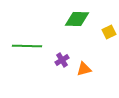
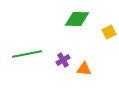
green line: moved 8 px down; rotated 12 degrees counterclockwise
purple cross: moved 1 px right
orange triangle: rotated 21 degrees clockwise
